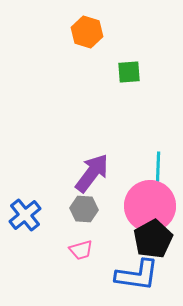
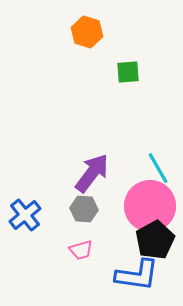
green square: moved 1 px left
cyan line: rotated 32 degrees counterclockwise
black pentagon: moved 2 px right, 1 px down
